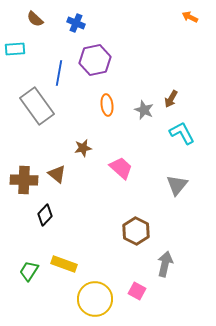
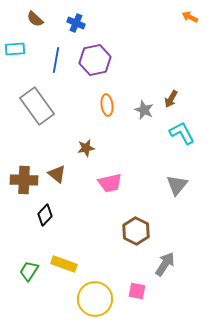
blue line: moved 3 px left, 13 px up
brown star: moved 3 px right
pink trapezoid: moved 11 px left, 15 px down; rotated 125 degrees clockwise
gray arrow: rotated 20 degrees clockwise
pink square: rotated 18 degrees counterclockwise
